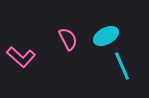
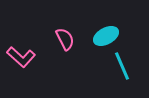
pink semicircle: moved 3 px left
